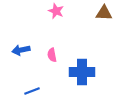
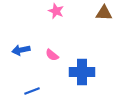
pink semicircle: rotated 40 degrees counterclockwise
